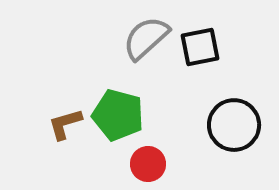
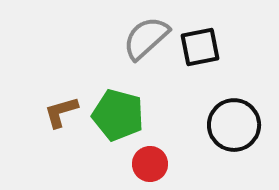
brown L-shape: moved 4 px left, 12 px up
red circle: moved 2 px right
